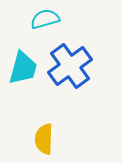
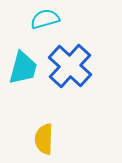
blue cross: rotated 12 degrees counterclockwise
